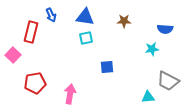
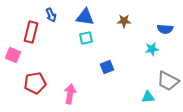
pink square: rotated 21 degrees counterclockwise
blue square: rotated 16 degrees counterclockwise
